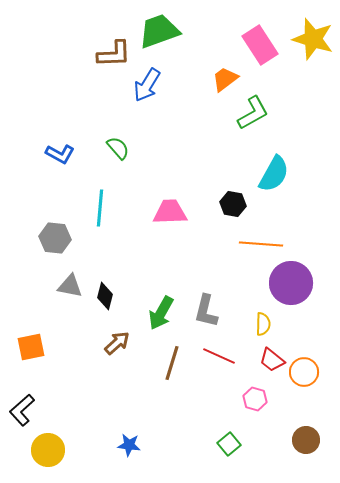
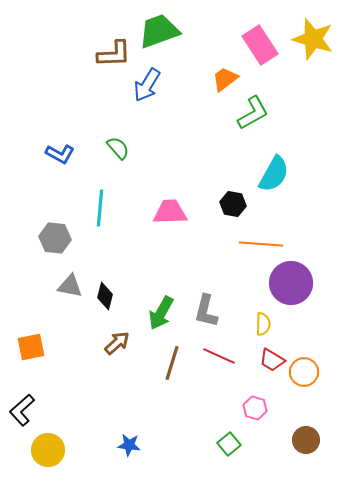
red trapezoid: rotated 8 degrees counterclockwise
pink hexagon: moved 9 px down
